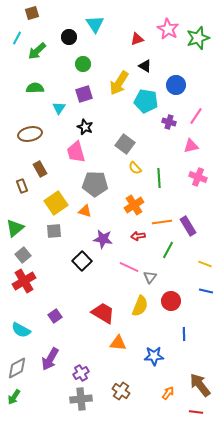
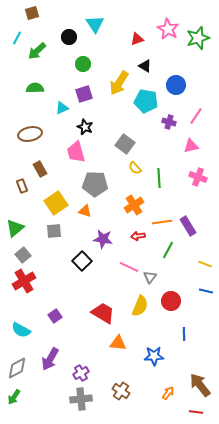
cyan triangle at (59, 108): moved 3 px right; rotated 32 degrees clockwise
